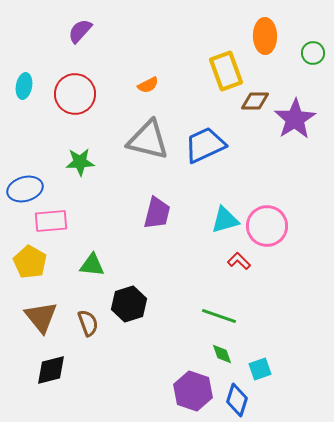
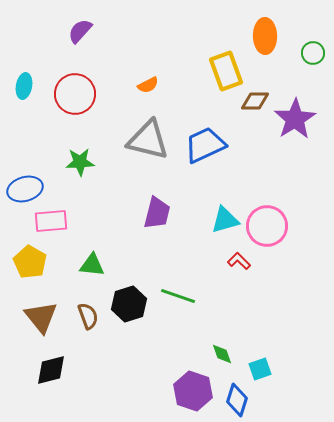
green line: moved 41 px left, 20 px up
brown semicircle: moved 7 px up
